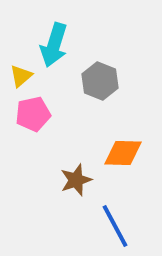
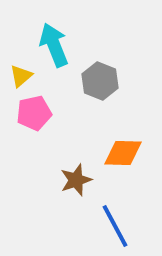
cyan arrow: rotated 141 degrees clockwise
pink pentagon: moved 1 px right, 1 px up
